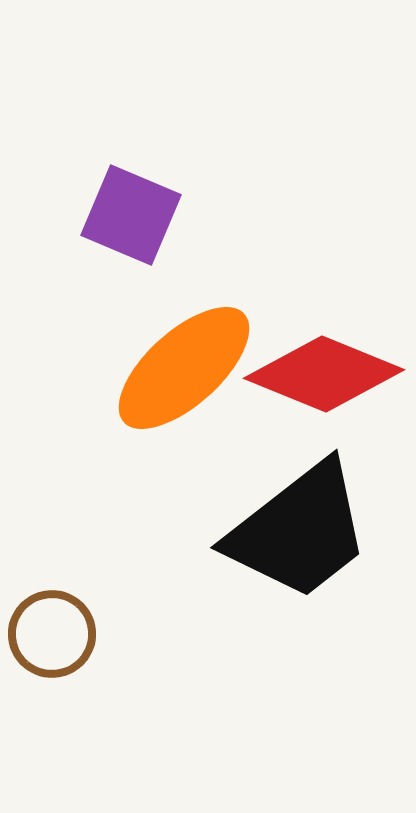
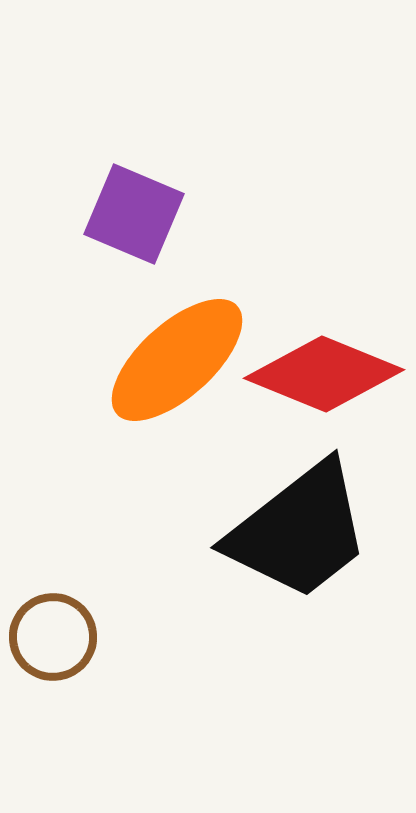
purple square: moved 3 px right, 1 px up
orange ellipse: moved 7 px left, 8 px up
brown circle: moved 1 px right, 3 px down
